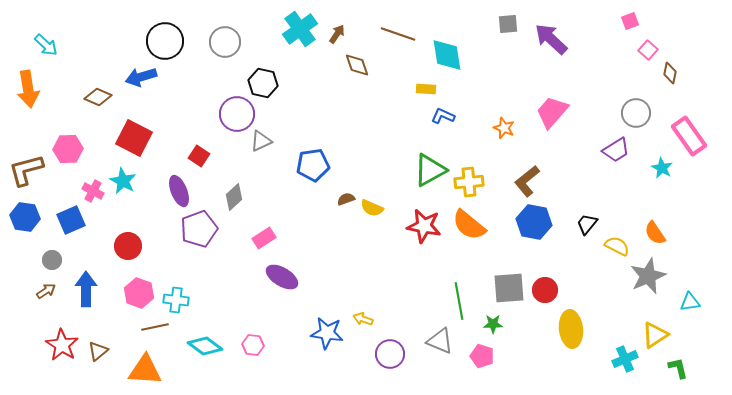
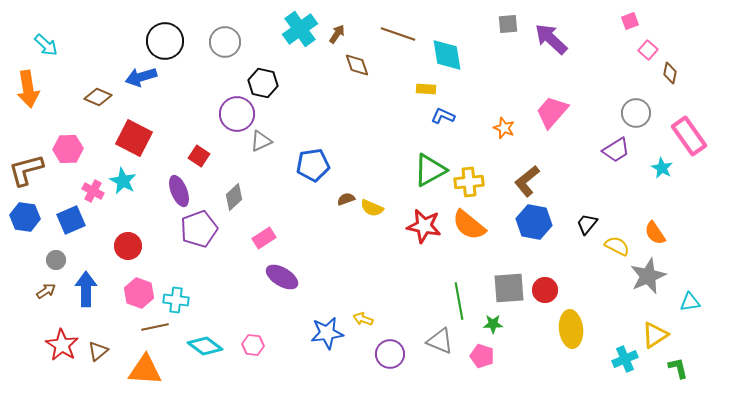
gray circle at (52, 260): moved 4 px right
blue star at (327, 333): rotated 16 degrees counterclockwise
